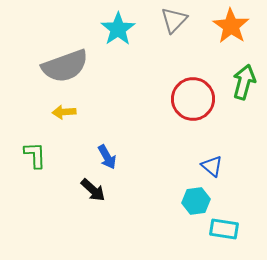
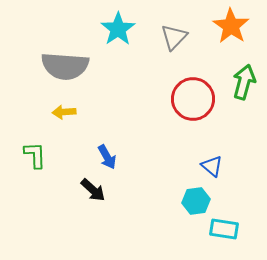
gray triangle: moved 17 px down
gray semicircle: rotated 24 degrees clockwise
